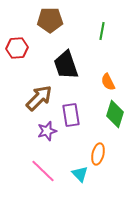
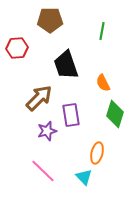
orange semicircle: moved 5 px left, 1 px down
orange ellipse: moved 1 px left, 1 px up
cyan triangle: moved 4 px right, 3 px down
